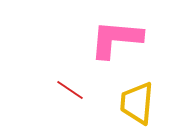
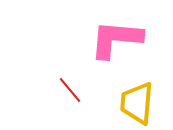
red line: rotated 16 degrees clockwise
